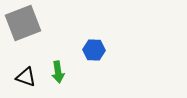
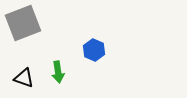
blue hexagon: rotated 20 degrees clockwise
black triangle: moved 2 px left, 1 px down
